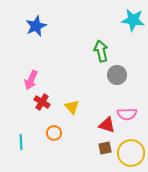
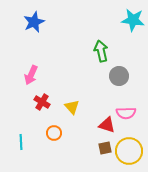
blue star: moved 2 px left, 4 px up
gray circle: moved 2 px right, 1 px down
pink arrow: moved 5 px up
pink semicircle: moved 1 px left, 1 px up
yellow circle: moved 2 px left, 2 px up
